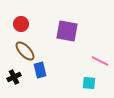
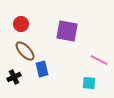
pink line: moved 1 px left, 1 px up
blue rectangle: moved 2 px right, 1 px up
